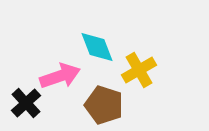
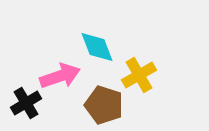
yellow cross: moved 5 px down
black cross: rotated 12 degrees clockwise
